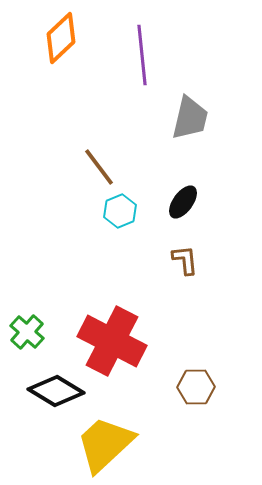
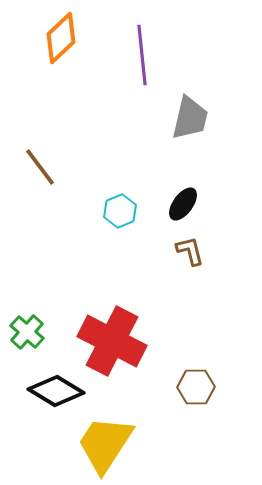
brown line: moved 59 px left
black ellipse: moved 2 px down
brown L-shape: moved 5 px right, 9 px up; rotated 8 degrees counterclockwise
yellow trapezoid: rotated 14 degrees counterclockwise
